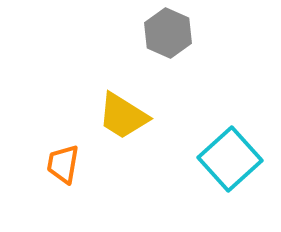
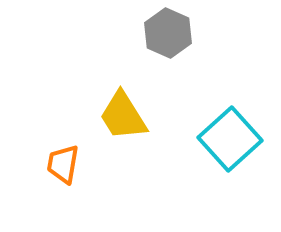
yellow trapezoid: rotated 26 degrees clockwise
cyan square: moved 20 px up
